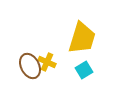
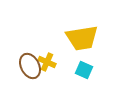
yellow trapezoid: rotated 64 degrees clockwise
cyan square: rotated 36 degrees counterclockwise
